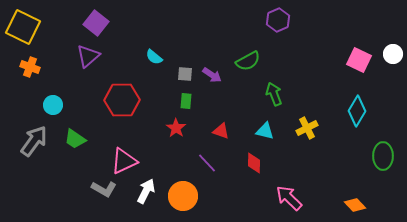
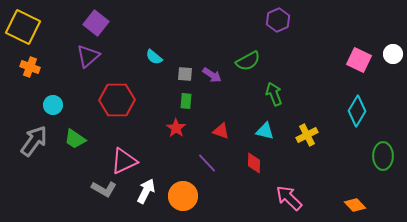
red hexagon: moved 5 px left
yellow cross: moved 7 px down
